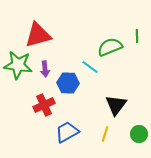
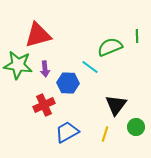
green circle: moved 3 px left, 7 px up
